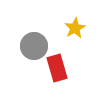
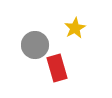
gray circle: moved 1 px right, 1 px up
